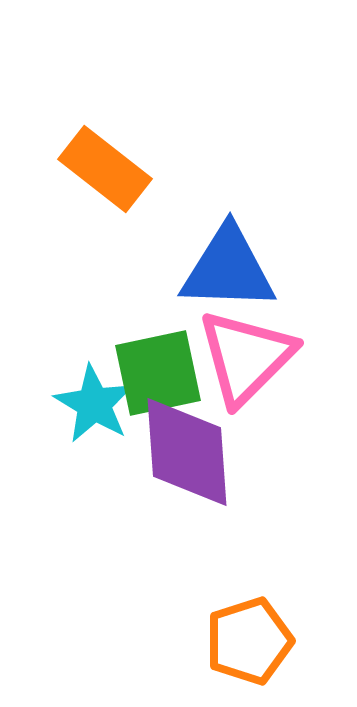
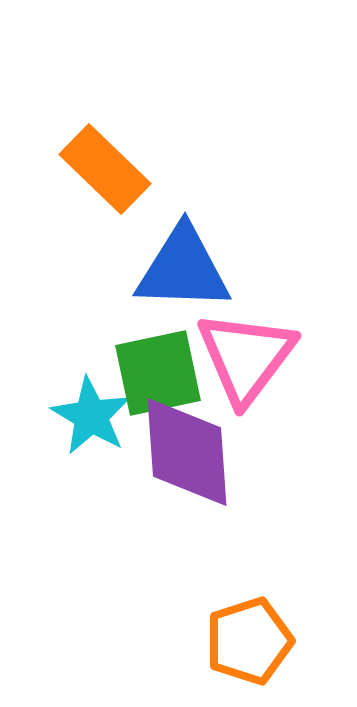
orange rectangle: rotated 6 degrees clockwise
blue triangle: moved 45 px left
pink triangle: rotated 8 degrees counterclockwise
cyan star: moved 3 px left, 12 px down
